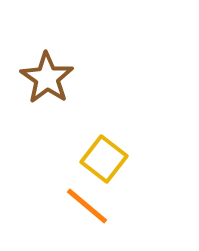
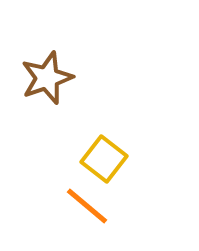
brown star: rotated 18 degrees clockwise
